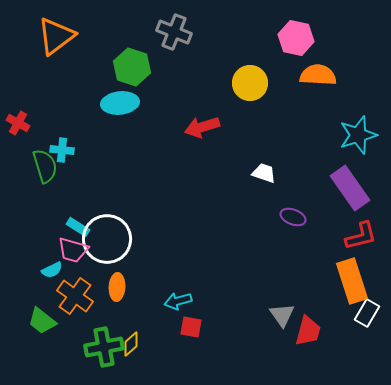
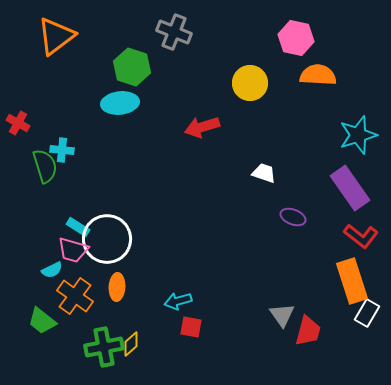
red L-shape: rotated 52 degrees clockwise
